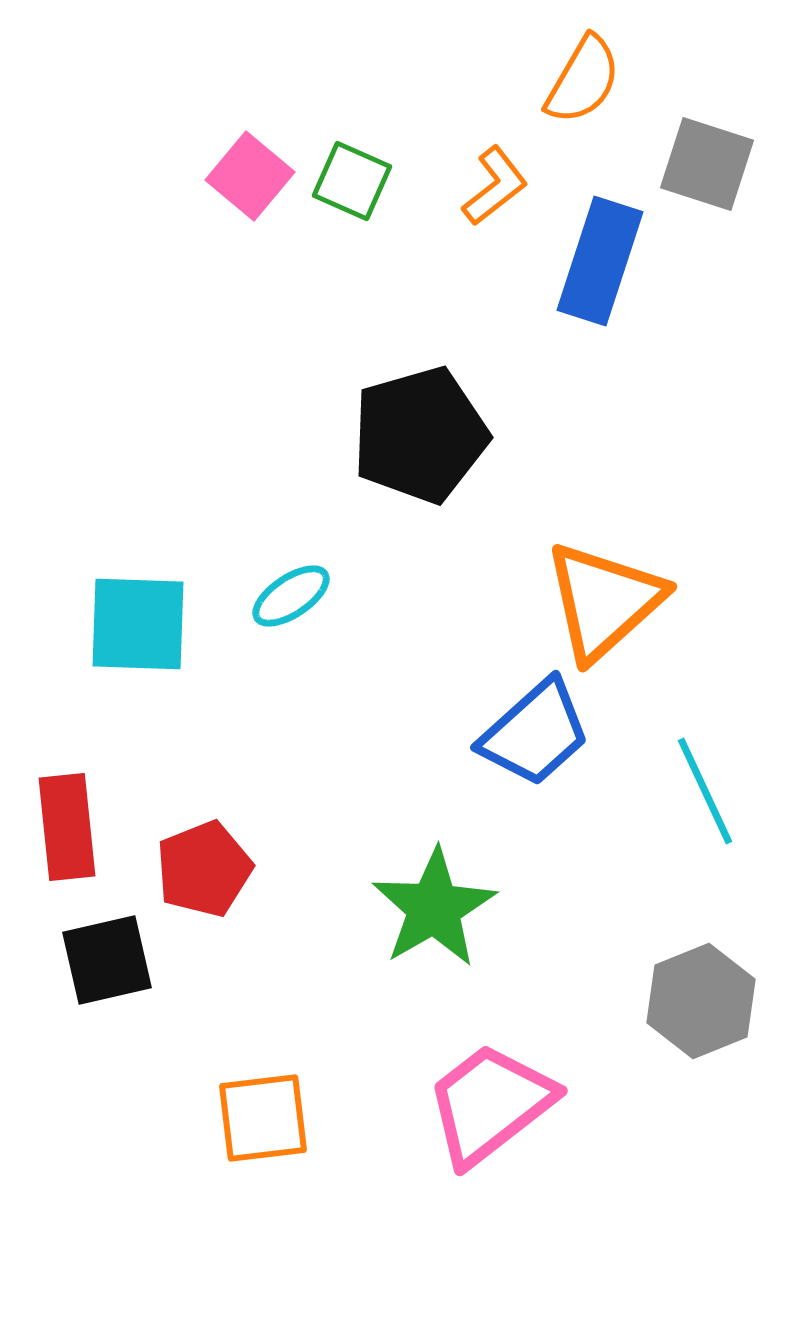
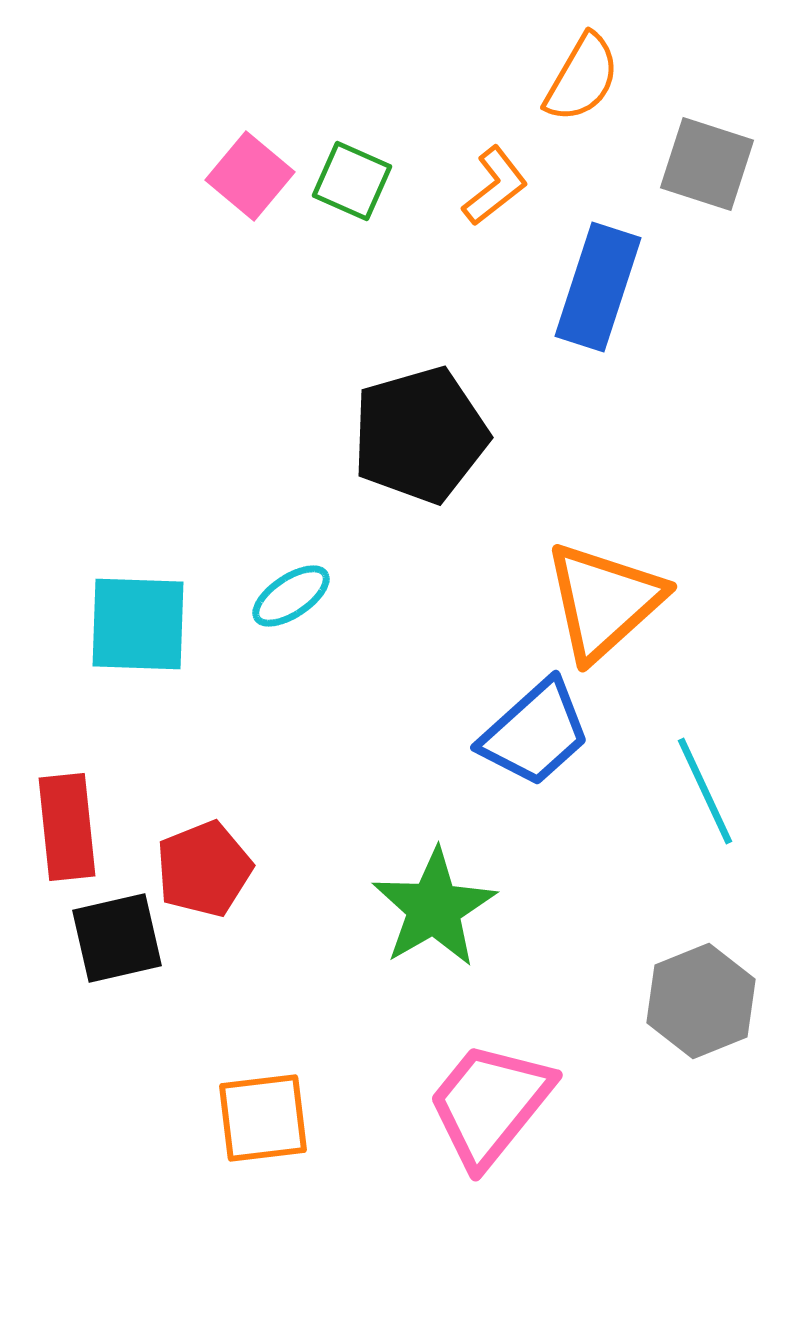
orange semicircle: moved 1 px left, 2 px up
blue rectangle: moved 2 px left, 26 px down
black square: moved 10 px right, 22 px up
pink trapezoid: rotated 13 degrees counterclockwise
